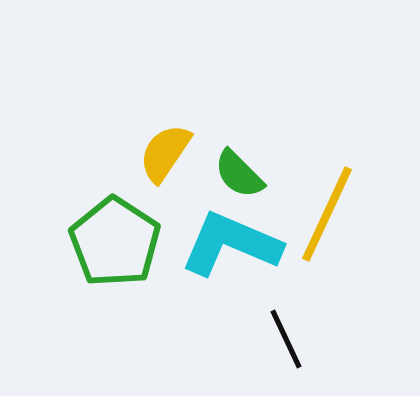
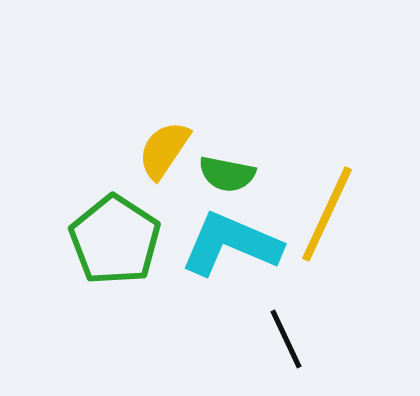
yellow semicircle: moved 1 px left, 3 px up
green semicircle: moved 12 px left; rotated 34 degrees counterclockwise
green pentagon: moved 2 px up
